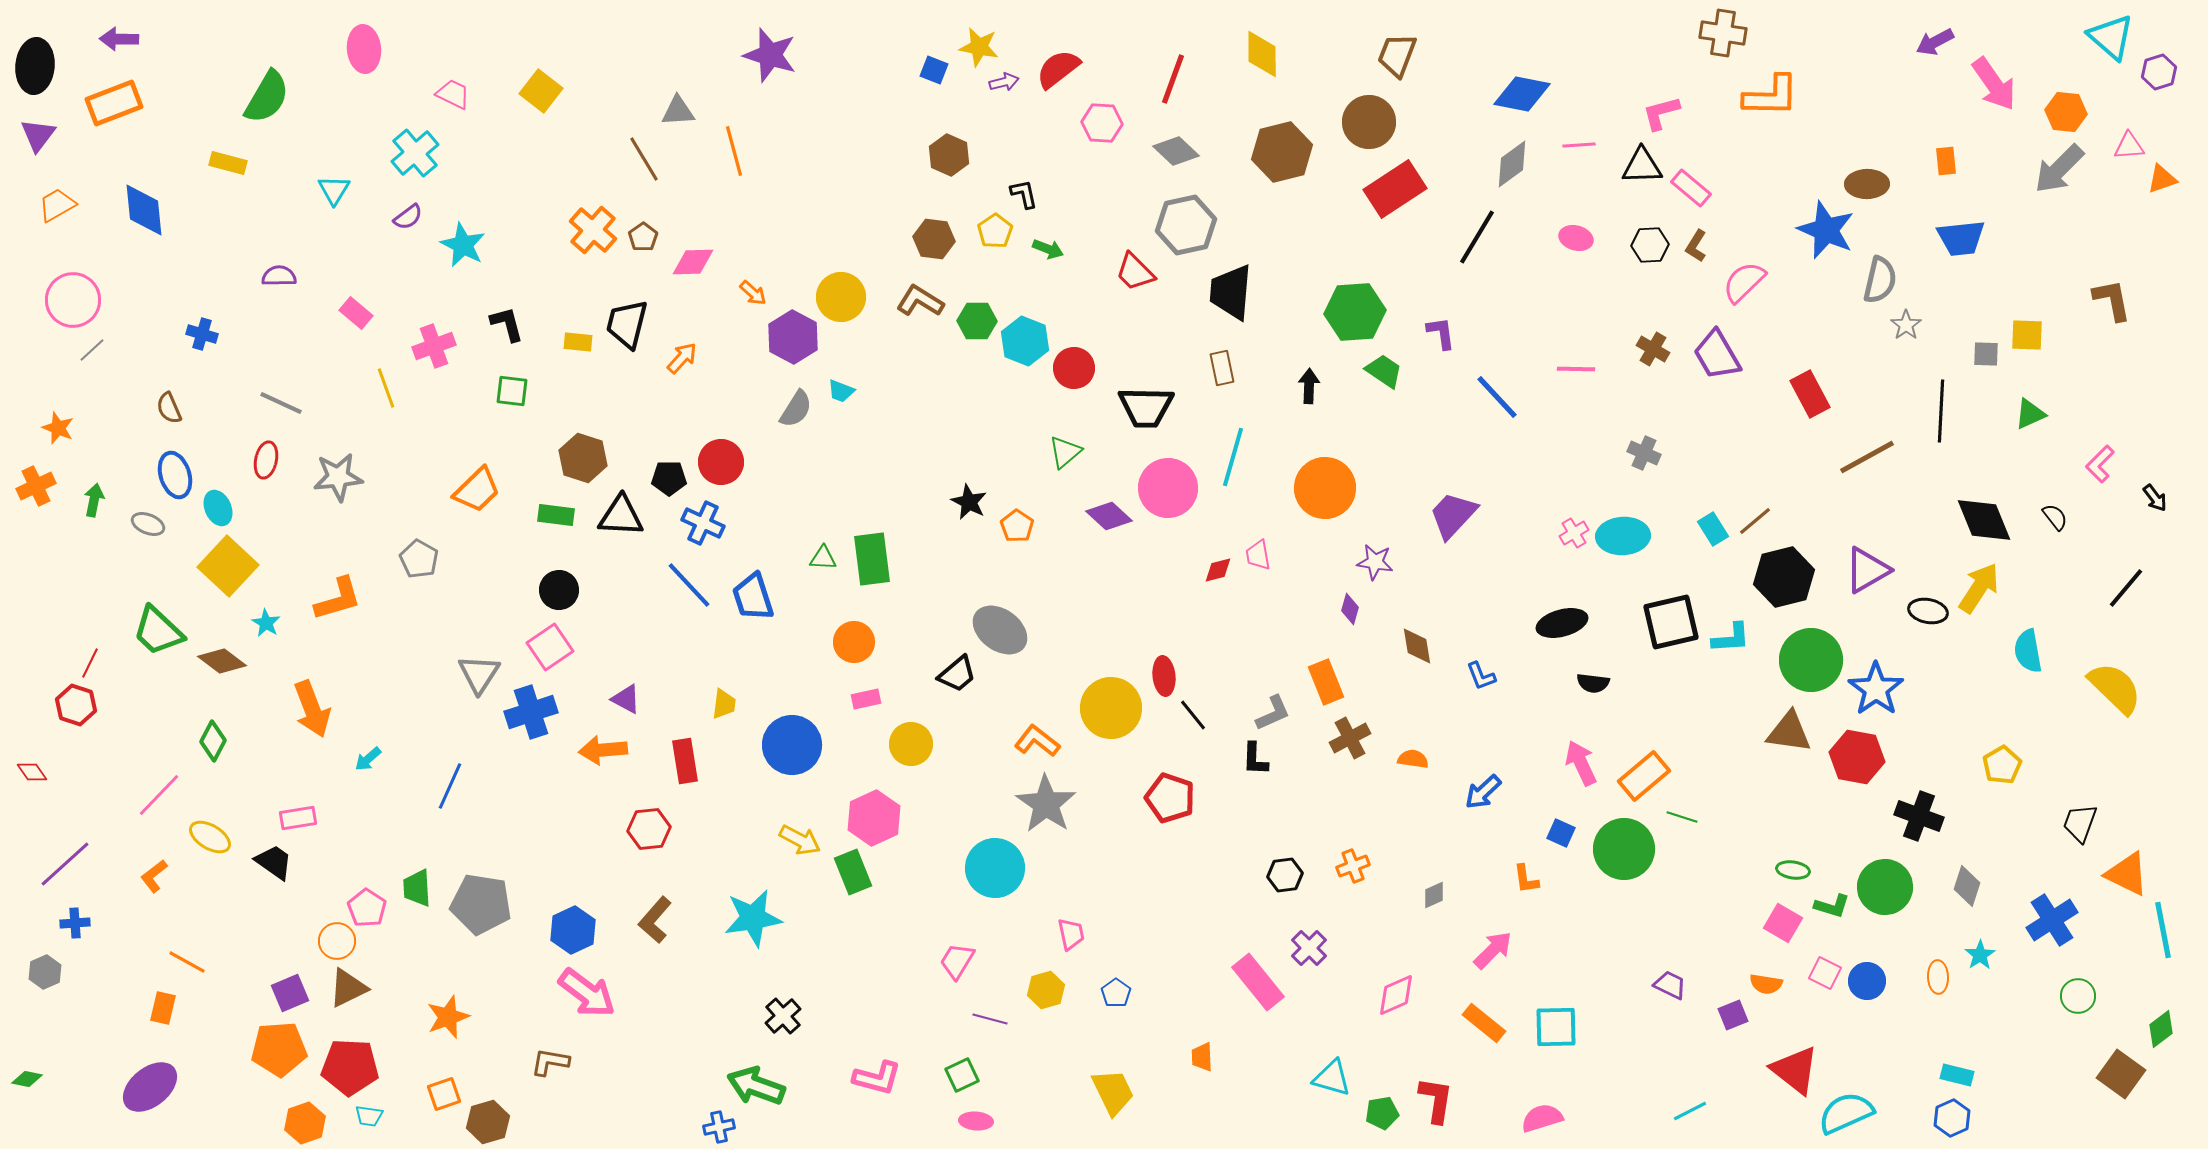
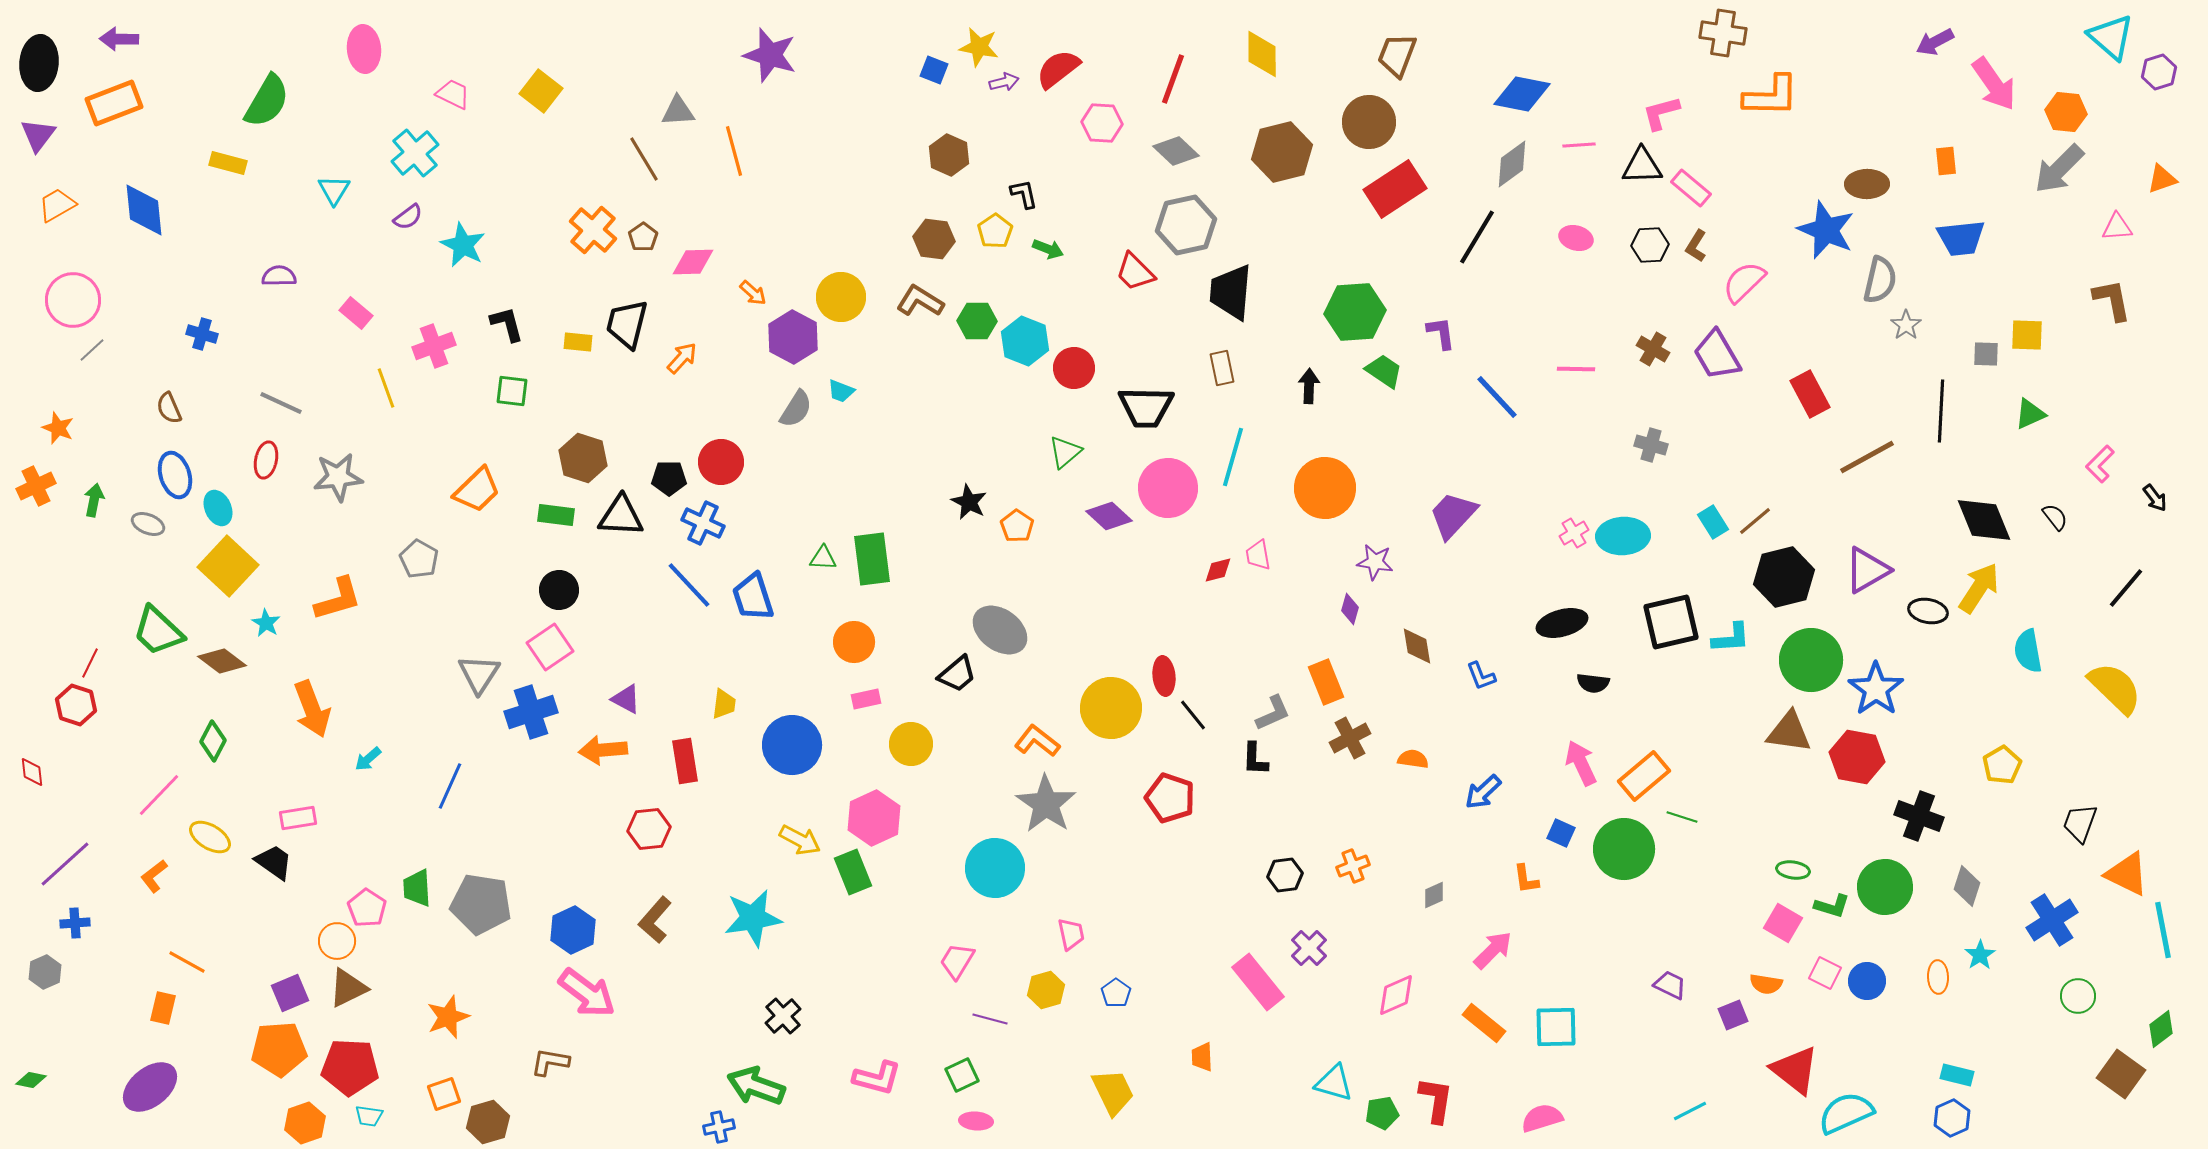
black ellipse at (35, 66): moved 4 px right, 3 px up
green semicircle at (267, 97): moved 4 px down
pink triangle at (2129, 146): moved 12 px left, 81 px down
gray cross at (1644, 453): moved 7 px right, 8 px up; rotated 8 degrees counterclockwise
cyan rectangle at (1713, 529): moved 7 px up
red diamond at (32, 772): rotated 28 degrees clockwise
cyan triangle at (1332, 1078): moved 2 px right, 5 px down
green diamond at (27, 1079): moved 4 px right, 1 px down
